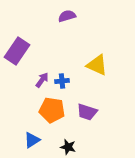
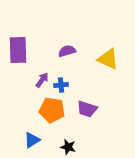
purple semicircle: moved 35 px down
purple rectangle: moved 1 px right, 1 px up; rotated 36 degrees counterclockwise
yellow triangle: moved 11 px right, 6 px up
blue cross: moved 1 px left, 4 px down
purple trapezoid: moved 3 px up
